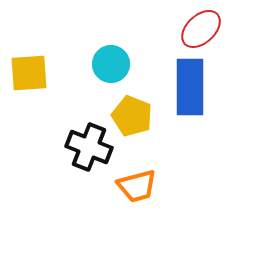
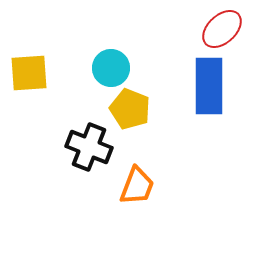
red ellipse: moved 21 px right
cyan circle: moved 4 px down
blue rectangle: moved 19 px right, 1 px up
yellow pentagon: moved 2 px left, 7 px up
orange trapezoid: rotated 54 degrees counterclockwise
